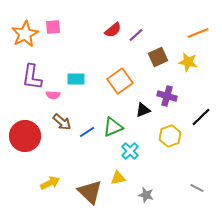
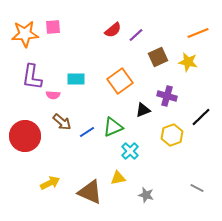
orange star: rotated 24 degrees clockwise
yellow hexagon: moved 2 px right, 1 px up
brown triangle: rotated 20 degrees counterclockwise
